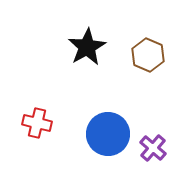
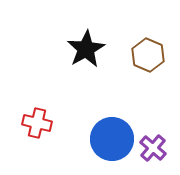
black star: moved 1 px left, 2 px down
blue circle: moved 4 px right, 5 px down
